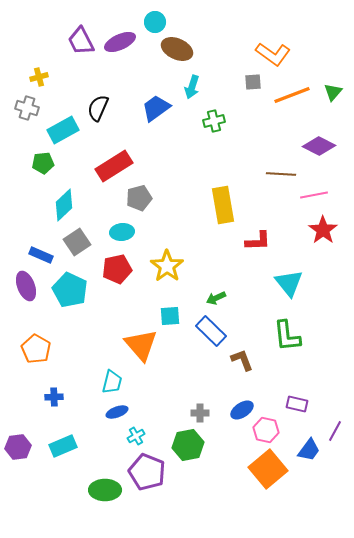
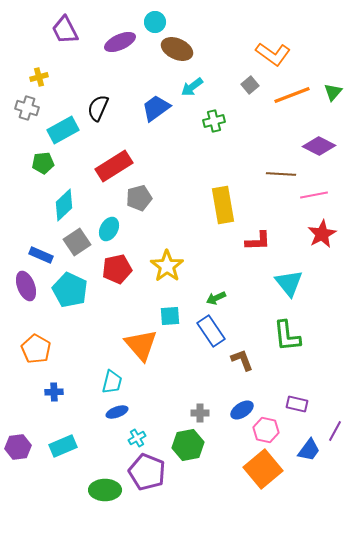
purple trapezoid at (81, 41): moved 16 px left, 11 px up
gray square at (253, 82): moved 3 px left, 3 px down; rotated 36 degrees counterclockwise
cyan arrow at (192, 87): rotated 35 degrees clockwise
red star at (323, 230): moved 1 px left, 4 px down; rotated 8 degrees clockwise
cyan ellipse at (122, 232): moved 13 px left, 3 px up; rotated 55 degrees counterclockwise
blue rectangle at (211, 331): rotated 12 degrees clockwise
blue cross at (54, 397): moved 5 px up
cyan cross at (136, 436): moved 1 px right, 2 px down
orange square at (268, 469): moved 5 px left
